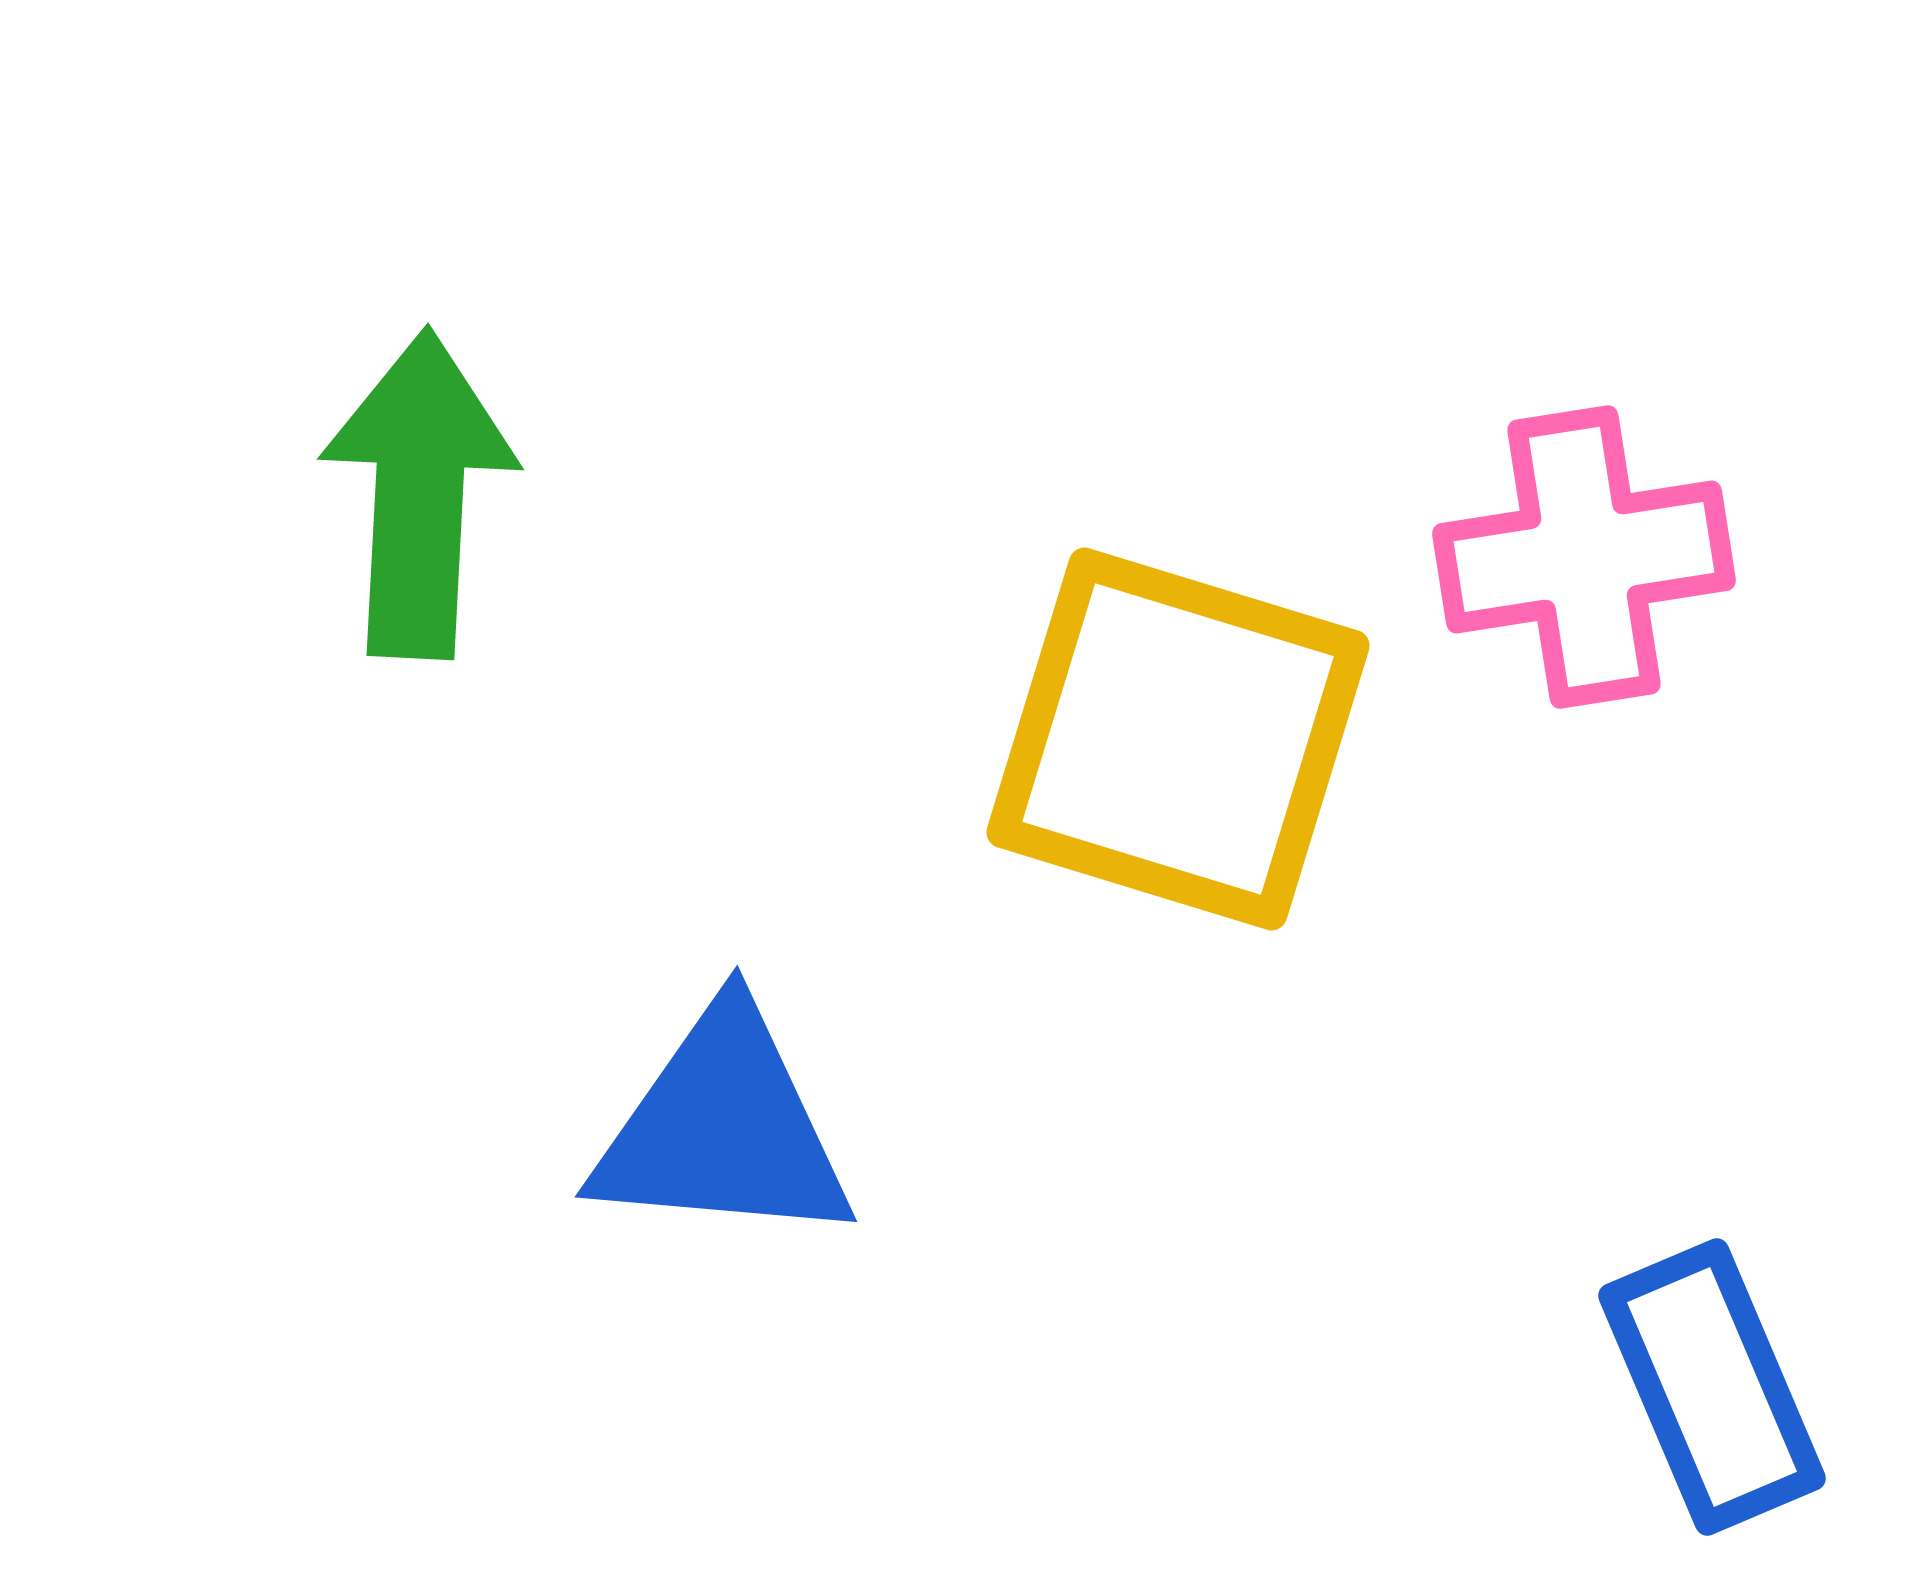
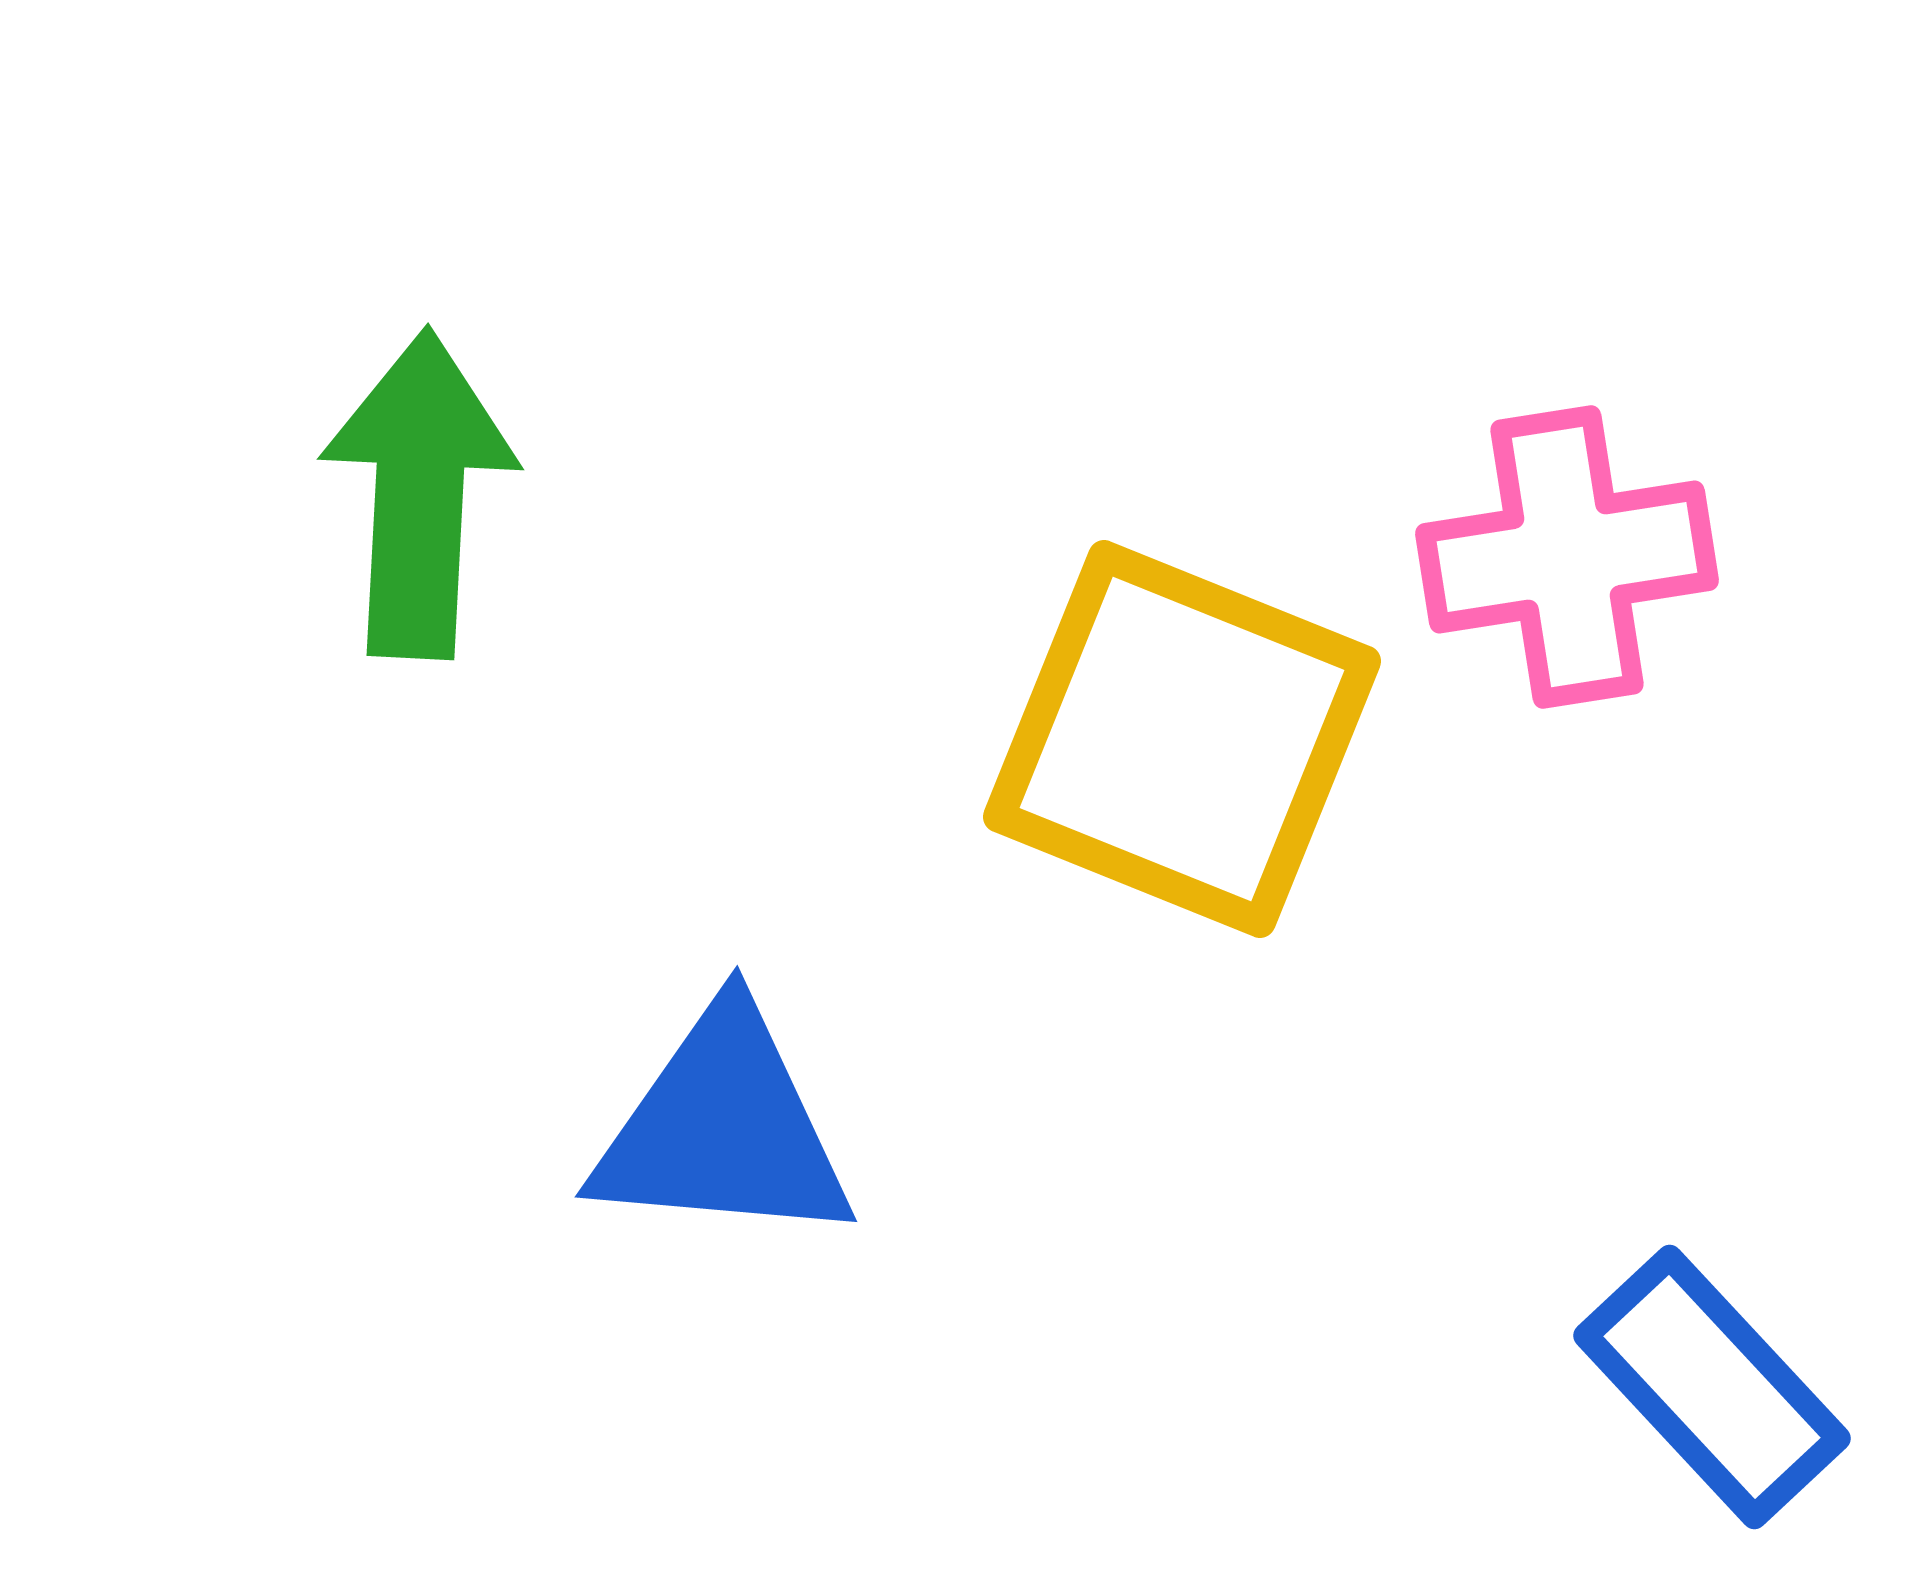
pink cross: moved 17 px left
yellow square: moved 4 px right; rotated 5 degrees clockwise
blue rectangle: rotated 20 degrees counterclockwise
